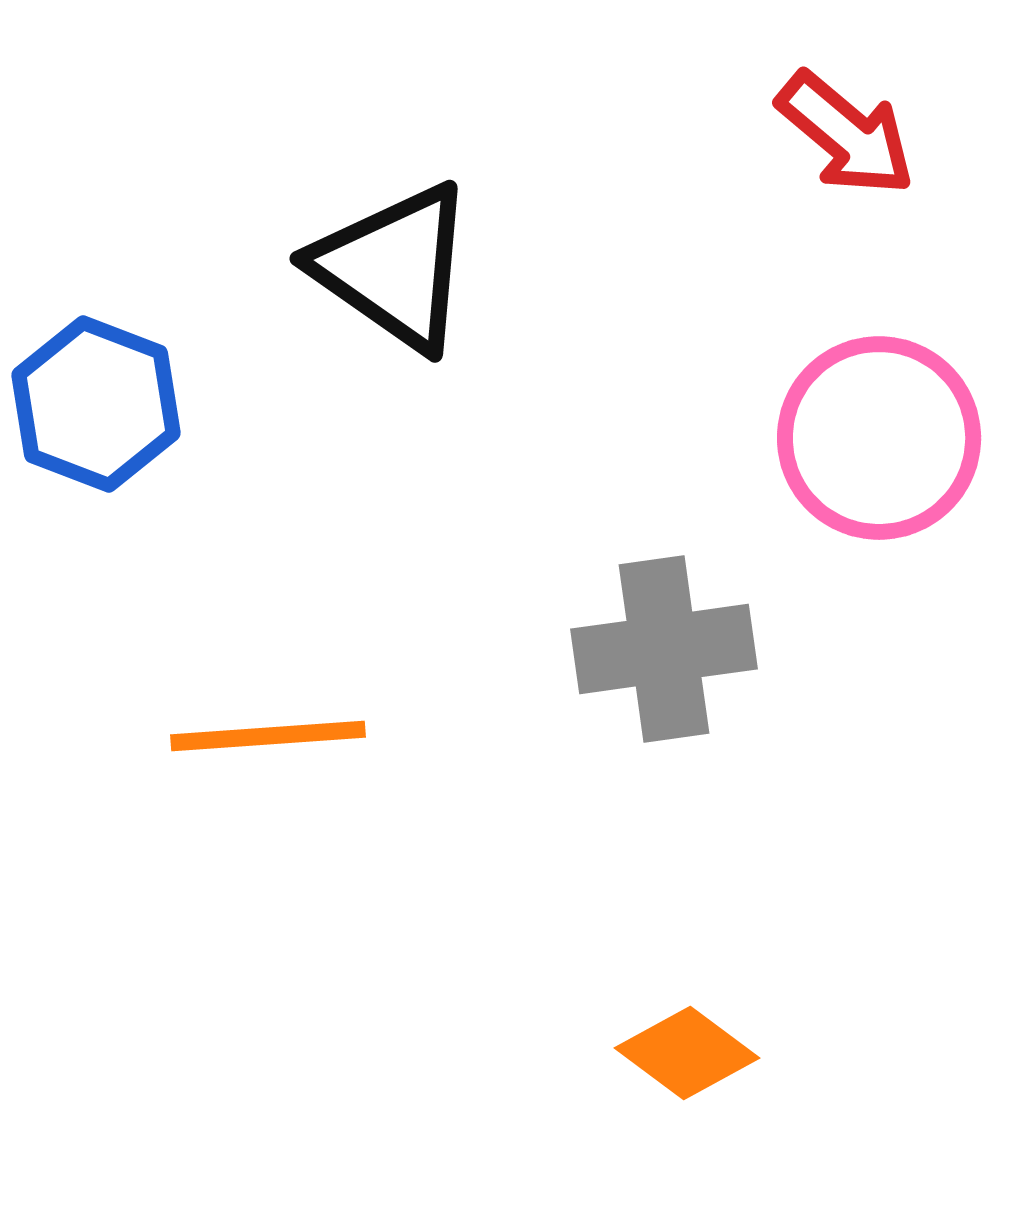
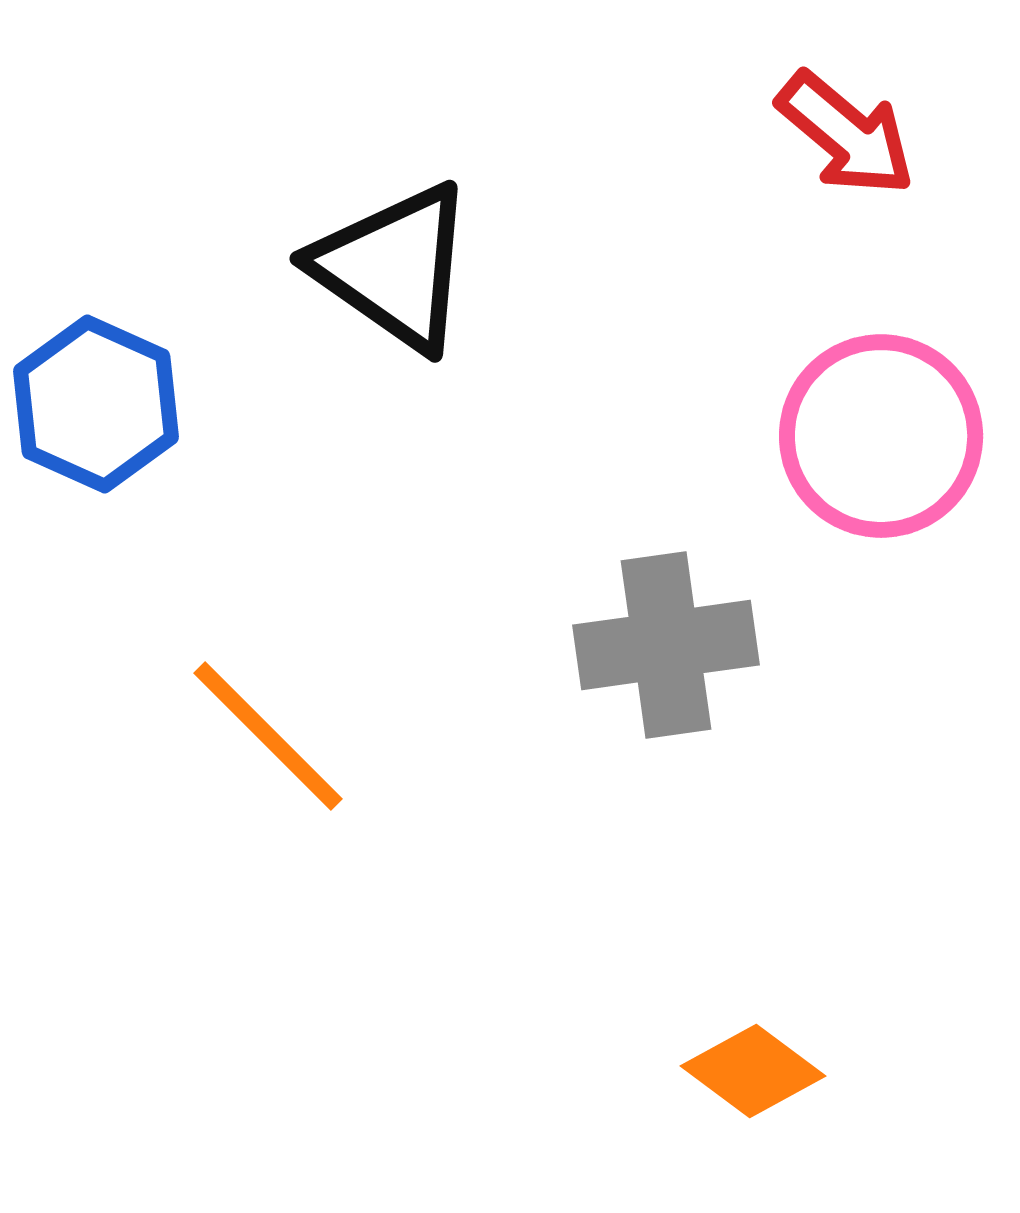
blue hexagon: rotated 3 degrees clockwise
pink circle: moved 2 px right, 2 px up
gray cross: moved 2 px right, 4 px up
orange line: rotated 49 degrees clockwise
orange diamond: moved 66 px right, 18 px down
